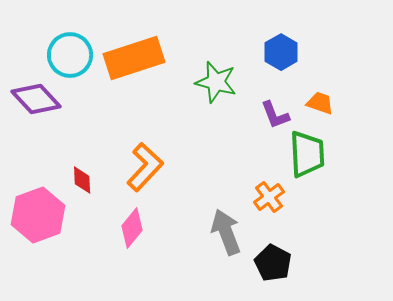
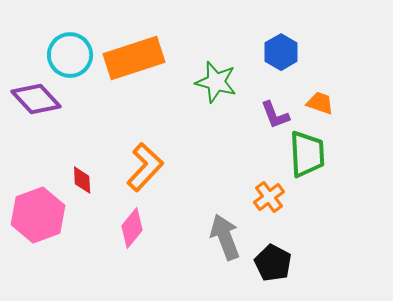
gray arrow: moved 1 px left, 5 px down
